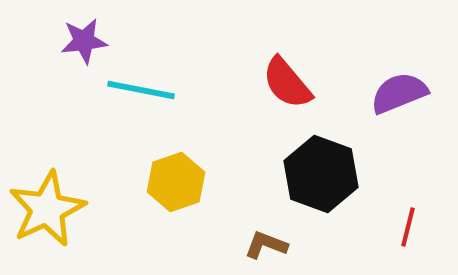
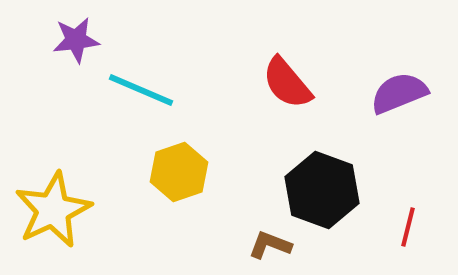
purple star: moved 8 px left, 1 px up
cyan line: rotated 12 degrees clockwise
black hexagon: moved 1 px right, 16 px down
yellow hexagon: moved 3 px right, 10 px up
yellow star: moved 6 px right, 1 px down
brown L-shape: moved 4 px right
